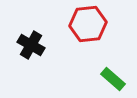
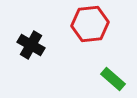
red hexagon: moved 2 px right
